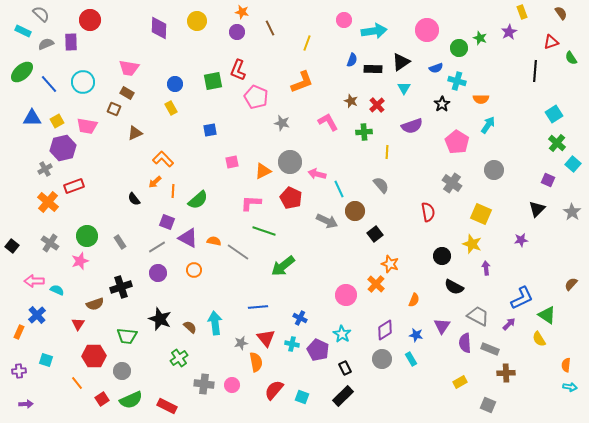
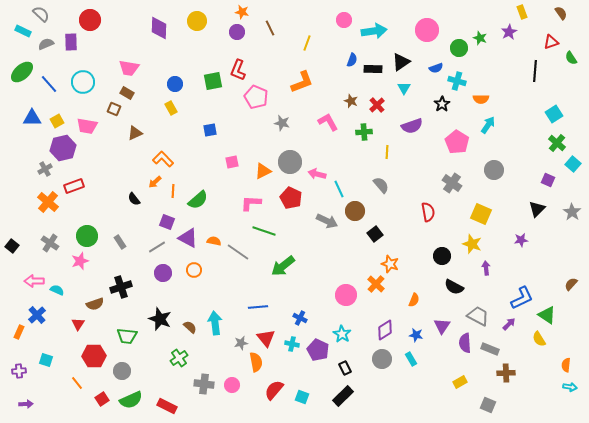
purple circle at (158, 273): moved 5 px right
